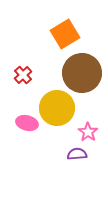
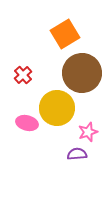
pink star: rotated 18 degrees clockwise
